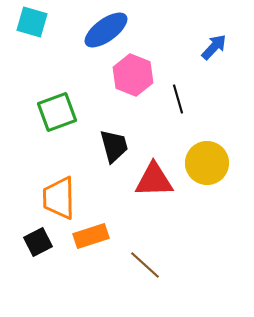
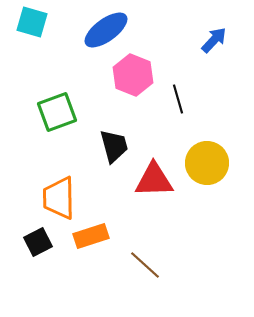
blue arrow: moved 7 px up
